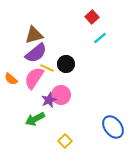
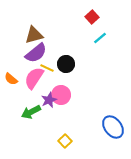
green arrow: moved 4 px left, 7 px up
